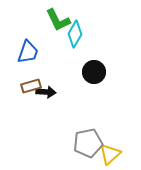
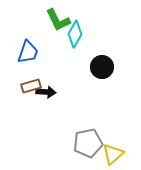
black circle: moved 8 px right, 5 px up
yellow triangle: moved 3 px right
